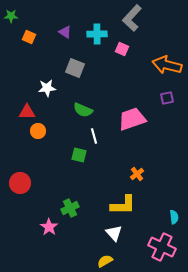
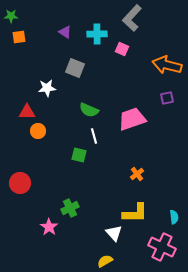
orange square: moved 10 px left; rotated 32 degrees counterclockwise
green semicircle: moved 6 px right
yellow L-shape: moved 12 px right, 8 px down
